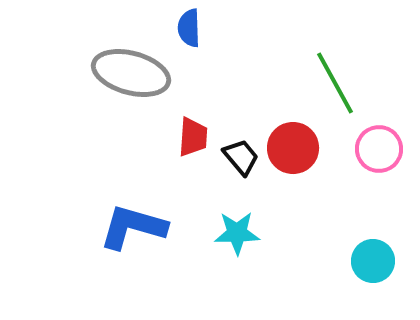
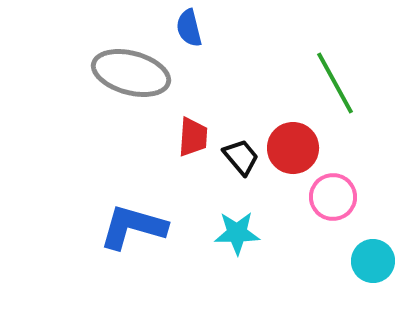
blue semicircle: rotated 12 degrees counterclockwise
pink circle: moved 46 px left, 48 px down
